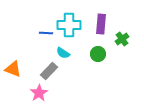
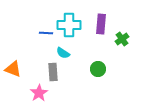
green circle: moved 15 px down
gray rectangle: moved 4 px right, 1 px down; rotated 48 degrees counterclockwise
